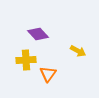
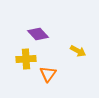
yellow cross: moved 1 px up
